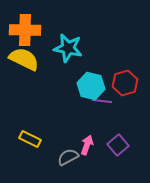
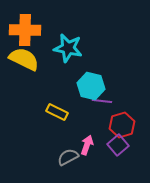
red hexagon: moved 3 px left, 42 px down
yellow rectangle: moved 27 px right, 27 px up
